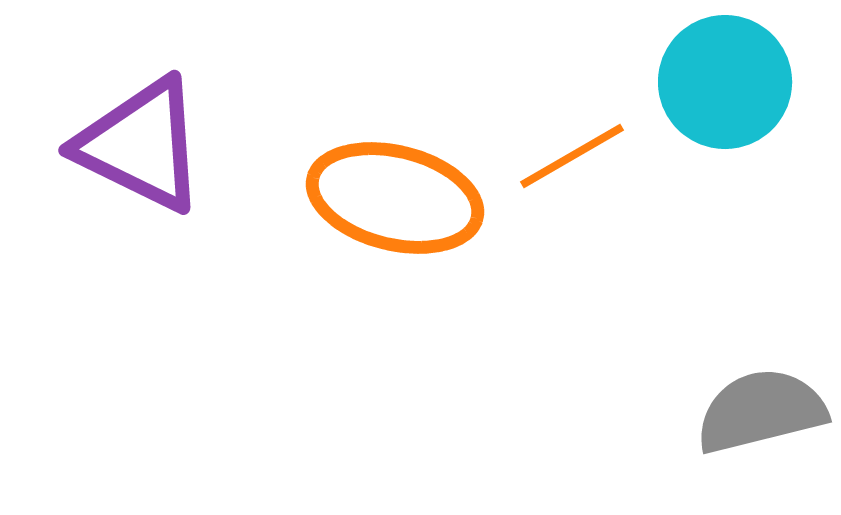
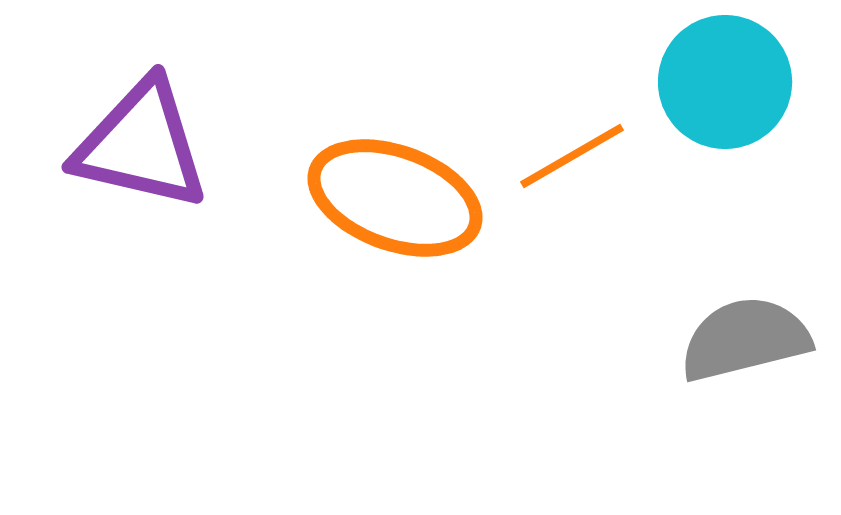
purple triangle: rotated 13 degrees counterclockwise
orange ellipse: rotated 6 degrees clockwise
gray semicircle: moved 16 px left, 72 px up
